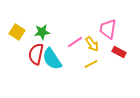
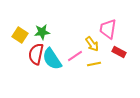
yellow square: moved 3 px right, 3 px down
pink line: moved 14 px down
yellow line: moved 3 px right; rotated 16 degrees clockwise
